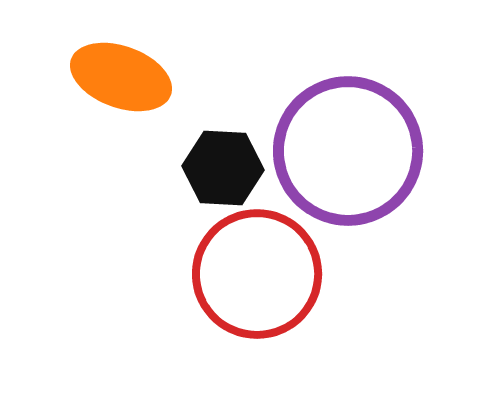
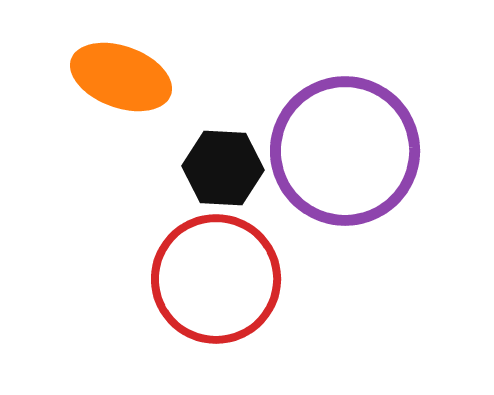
purple circle: moved 3 px left
red circle: moved 41 px left, 5 px down
